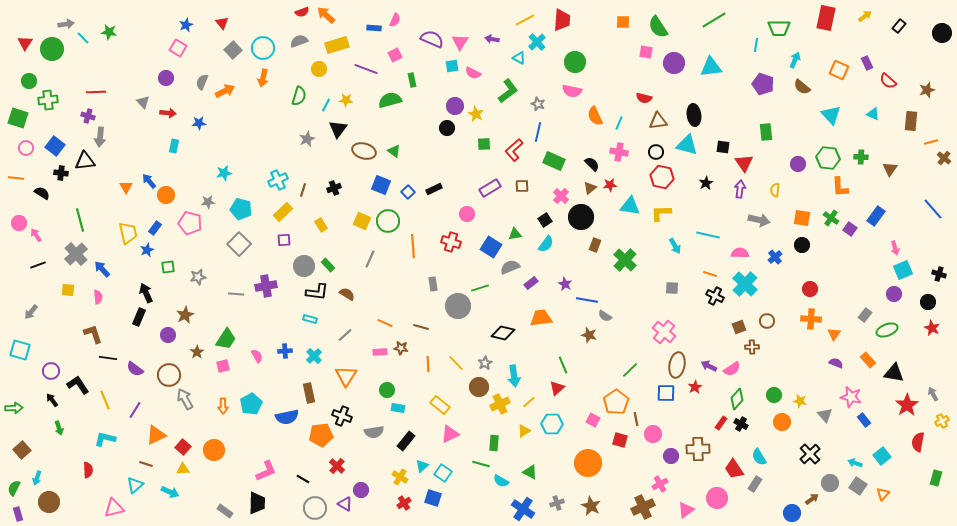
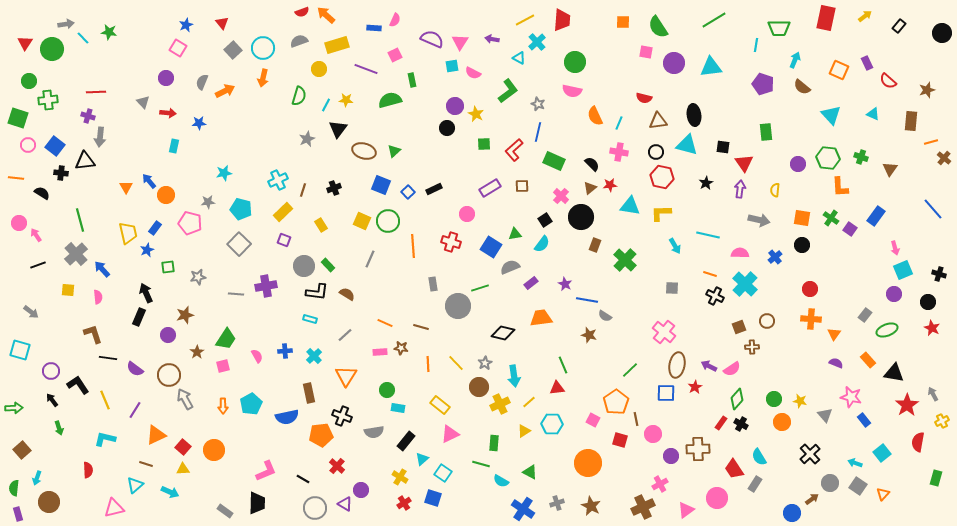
pink circle at (26, 148): moved 2 px right, 3 px up
green triangle at (394, 151): rotated 40 degrees clockwise
green cross at (861, 157): rotated 16 degrees clockwise
purple square at (284, 240): rotated 24 degrees clockwise
cyan semicircle at (546, 244): moved 4 px left
gray arrow at (31, 312): rotated 91 degrees counterclockwise
brown star at (185, 315): rotated 12 degrees clockwise
red triangle at (557, 388): rotated 35 degrees clockwise
green circle at (774, 395): moved 4 px down
cyan square at (882, 456): moved 3 px up
cyan triangle at (422, 466): moved 7 px up
green semicircle at (14, 488): rotated 21 degrees counterclockwise
